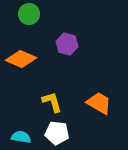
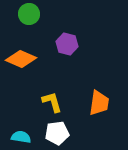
orange trapezoid: rotated 68 degrees clockwise
white pentagon: rotated 15 degrees counterclockwise
